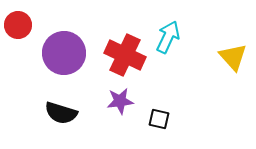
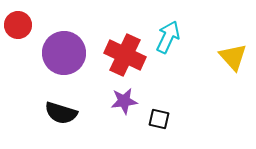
purple star: moved 4 px right
